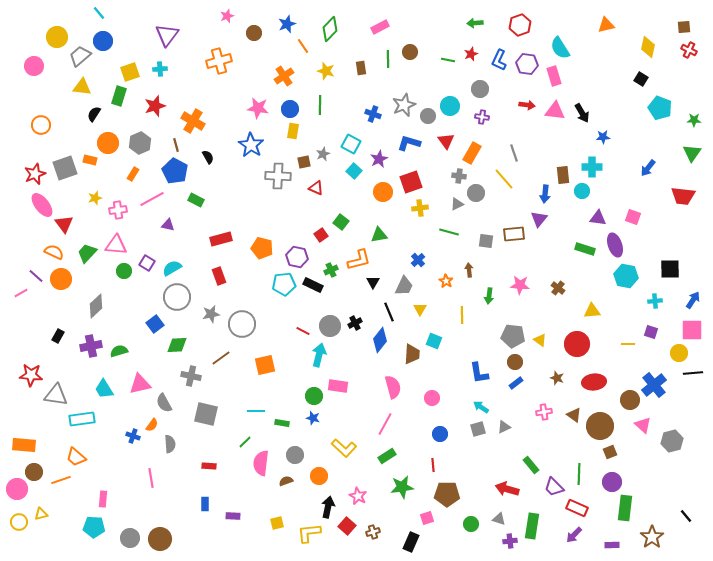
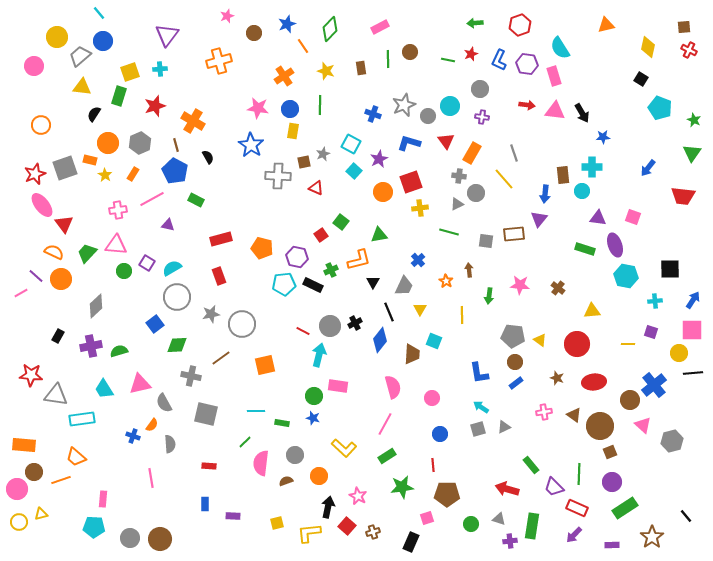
green star at (694, 120): rotated 24 degrees clockwise
yellow star at (95, 198): moved 10 px right, 23 px up; rotated 24 degrees counterclockwise
green rectangle at (625, 508): rotated 50 degrees clockwise
